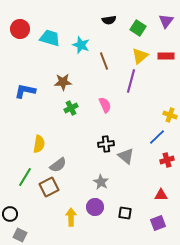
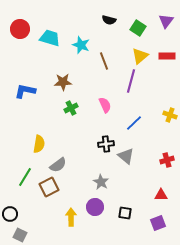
black semicircle: rotated 24 degrees clockwise
red rectangle: moved 1 px right
blue line: moved 23 px left, 14 px up
